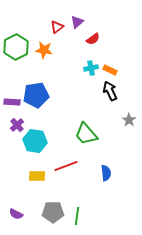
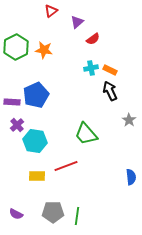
red triangle: moved 6 px left, 16 px up
blue pentagon: rotated 15 degrees counterclockwise
blue semicircle: moved 25 px right, 4 px down
